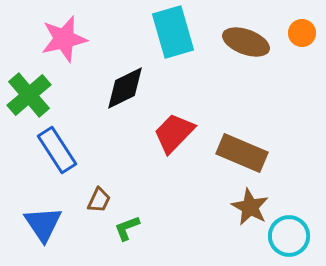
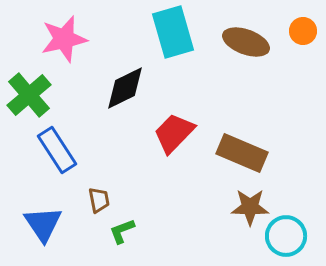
orange circle: moved 1 px right, 2 px up
brown trapezoid: rotated 36 degrees counterclockwise
brown star: rotated 27 degrees counterclockwise
green L-shape: moved 5 px left, 3 px down
cyan circle: moved 3 px left
